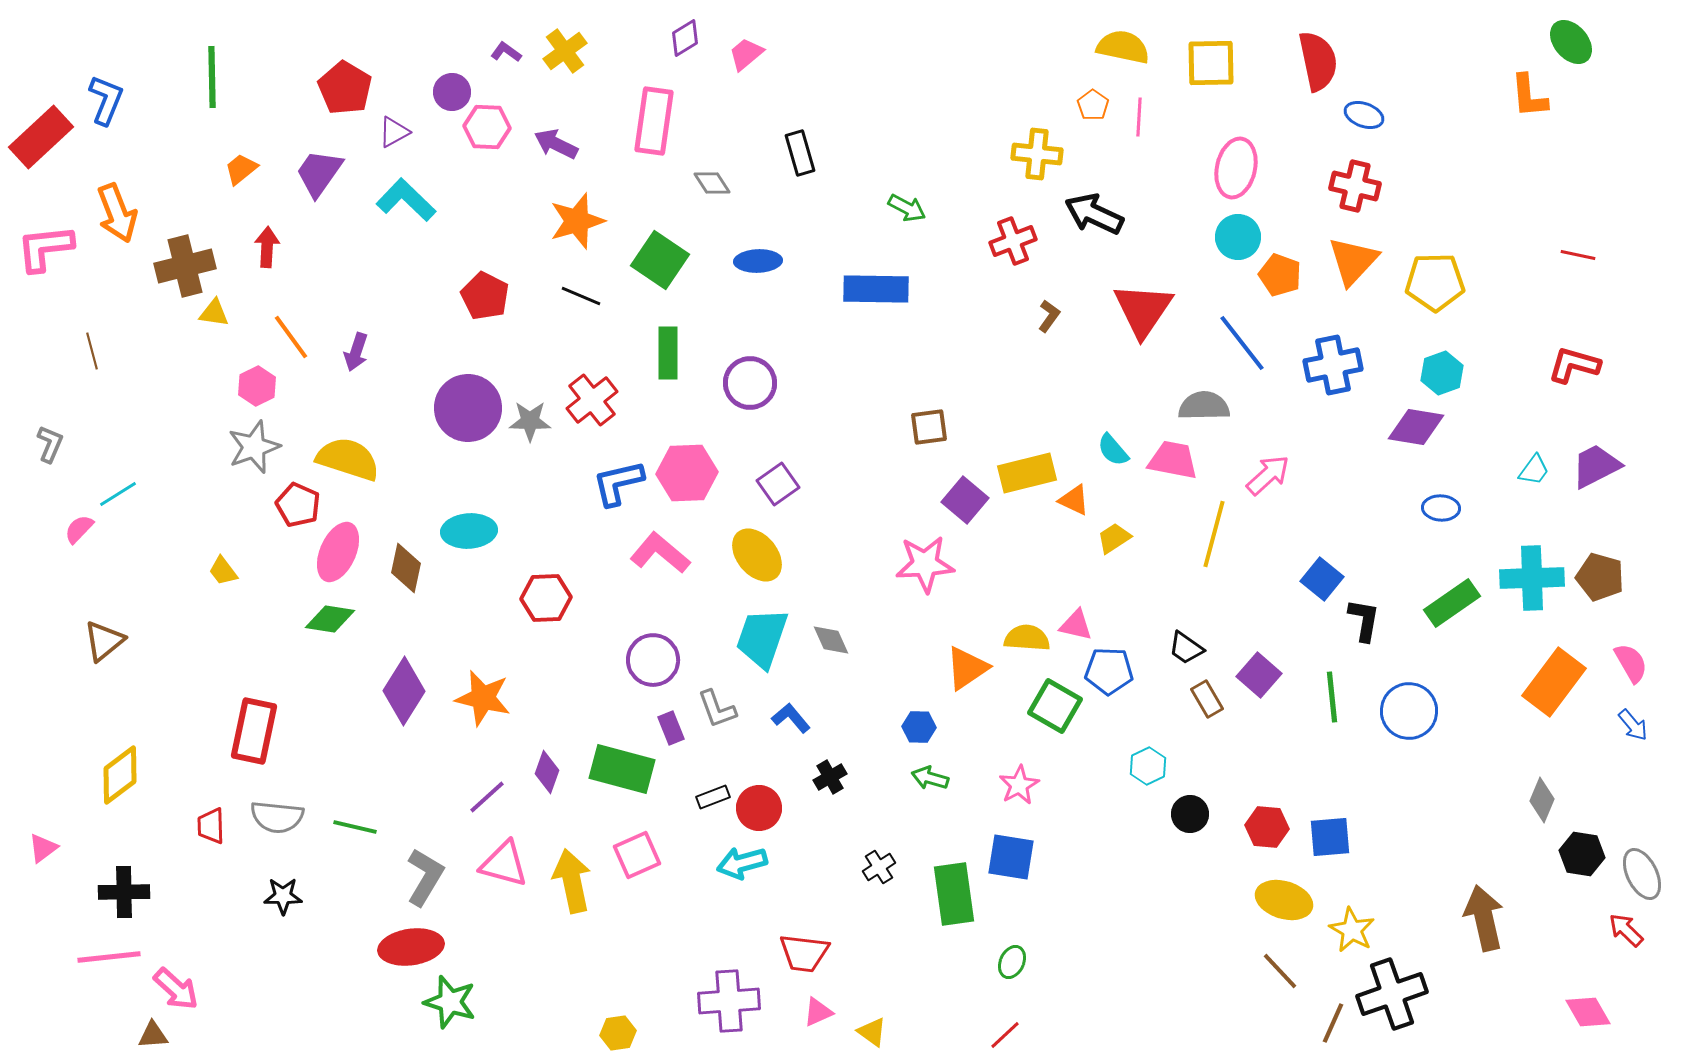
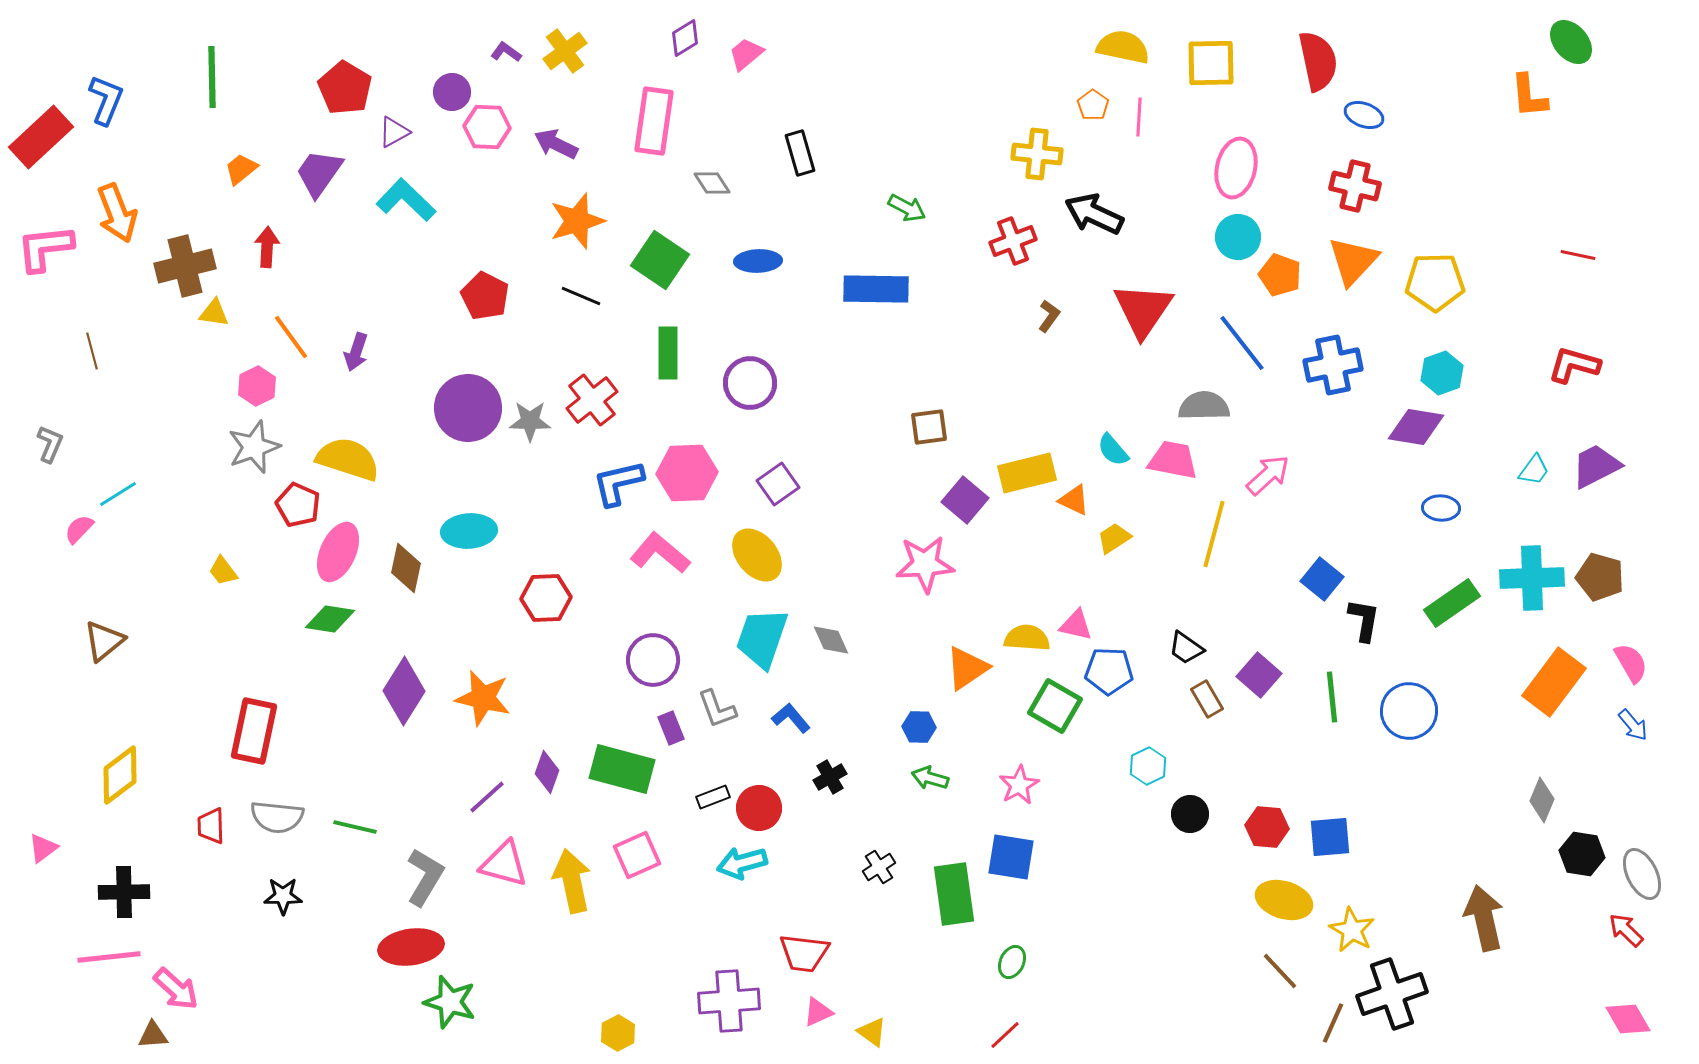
pink diamond at (1588, 1012): moved 40 px right, 7 px down
yellow hexagon at (618, 1033): rotated 20 degrees counterclockwise
